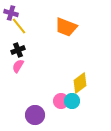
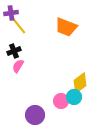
purple cross: rotated 24 degrees counterclockwise
black cross: moved 4 px left, 1 px down
cyan circle: moved 2 px right, 4 px up
